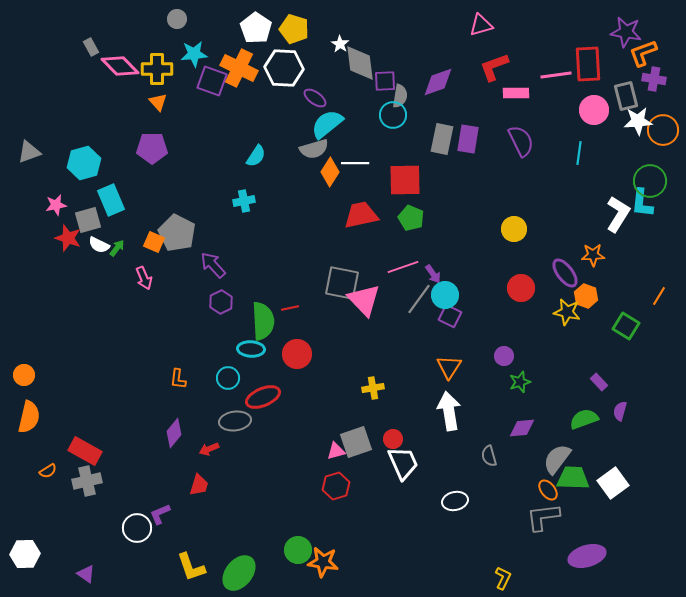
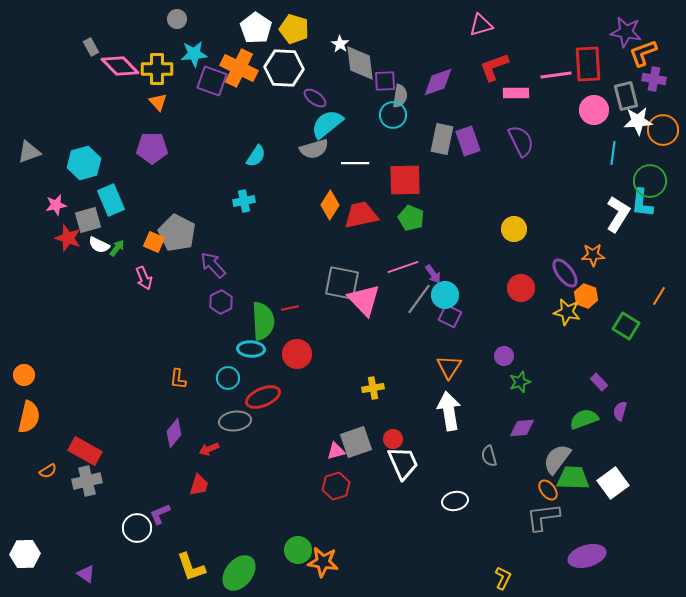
purple rectangle at (468, 139): moved 2 px down; rotated 28 degrees counterclockwise
cyan line at (579, 153): moved 34 px right
orange diamond at (330, 172): moved 33 px down
